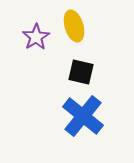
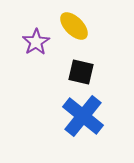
yellow ellipse: rotated 28 degrees counterclockwise
purple star: moved 5 px down
